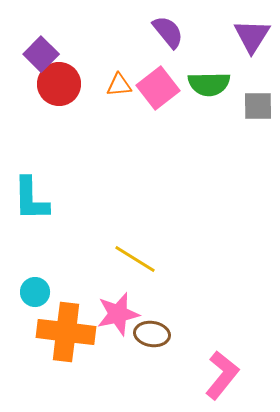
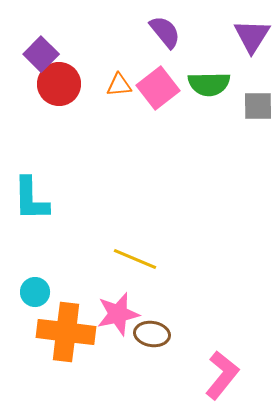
purple semicircle: moved 3 px left
yellow line: rotated 9 degrees counterclockwise
